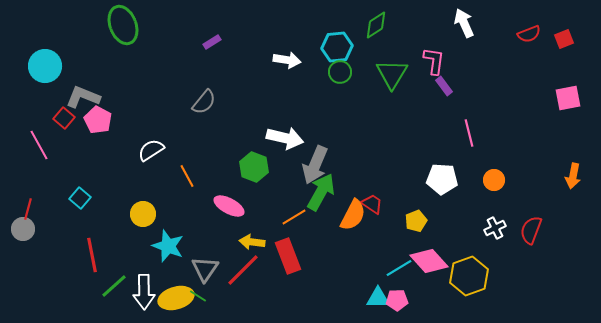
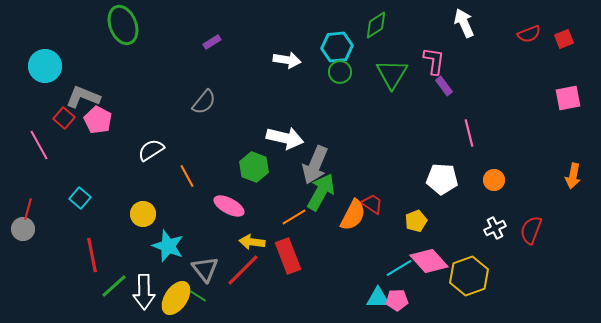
gray triangle at (205, 269): rotated 12 degrees counterclockwise
yellow ellipse at (176, 298): rotated 40 degrees counterclockwise
